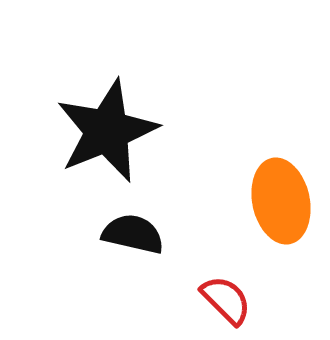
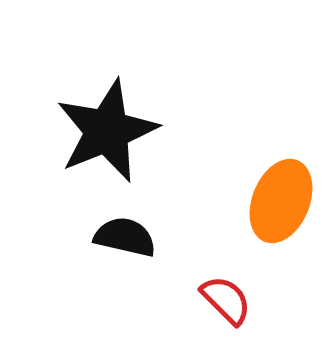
orange ellipse: rotated 34 degrees clockwise
black semicircle: moved 8 px left, 3 px down
